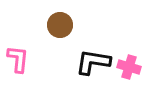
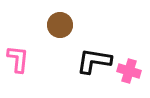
black L-shape: moved 1 px right, 1 px up
pink cross: moved 4 px down
